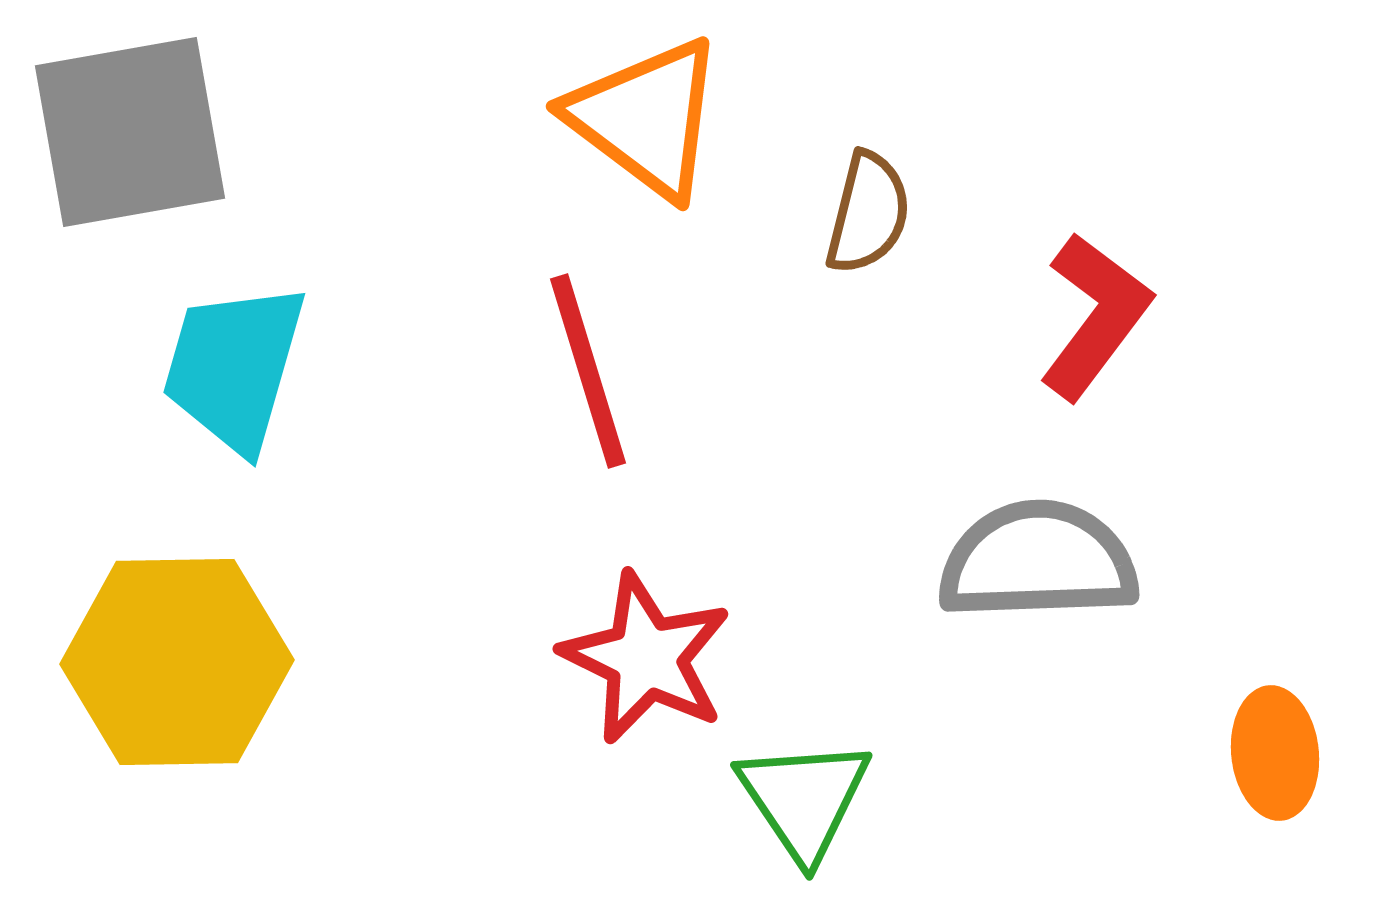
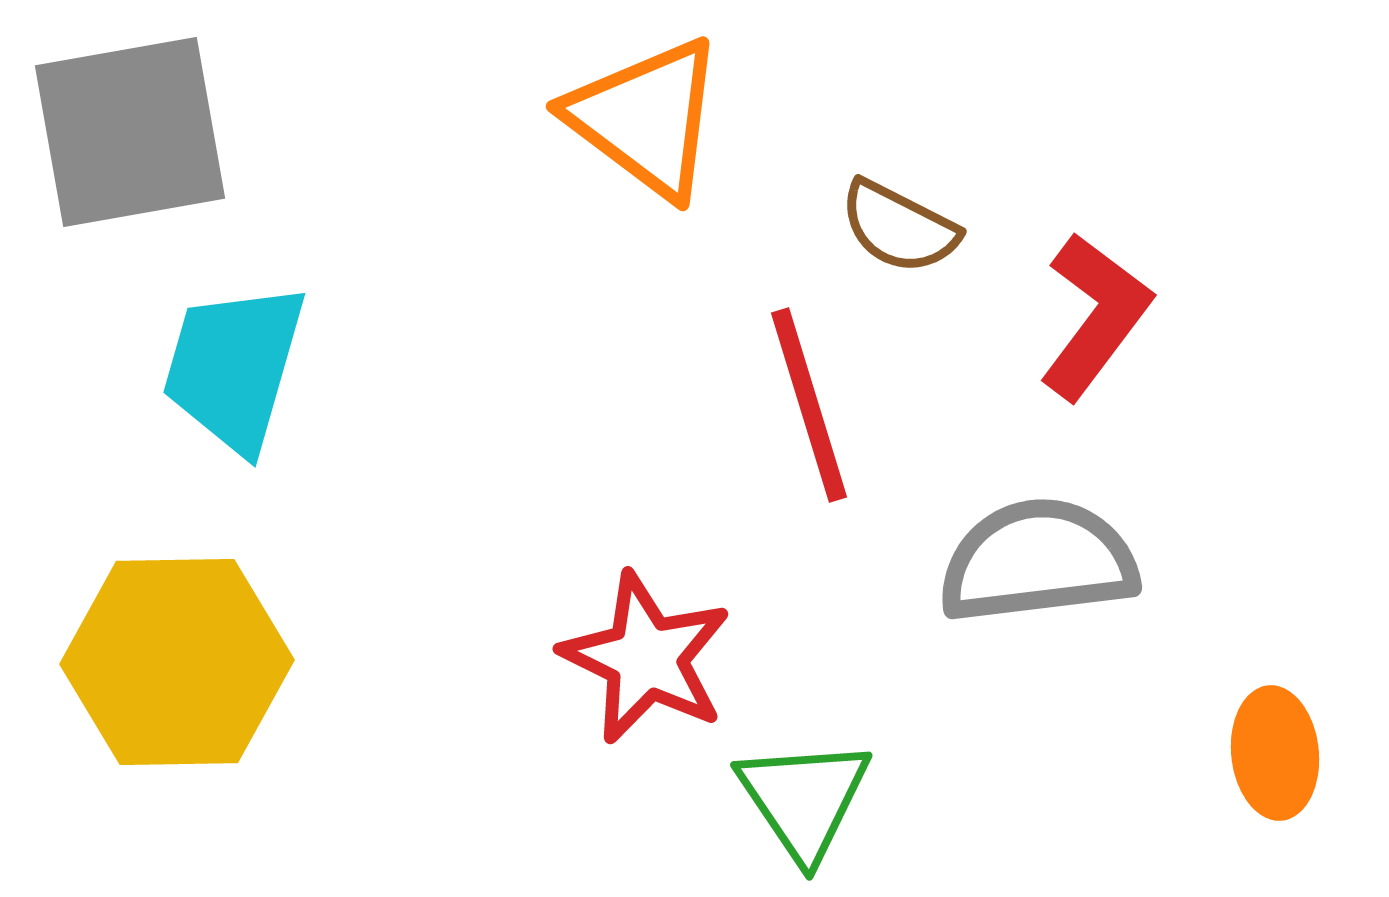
brown semicircle: moved 31 px right, 14 px down; rotated 103 degrees clockwise
red line: moved 221 px right, 34 px down
gray semicircle: rotated 5 degrees counterclockwise
